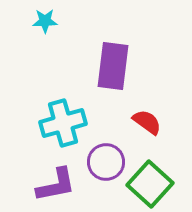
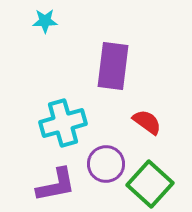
purple circle: moved 2 px down
